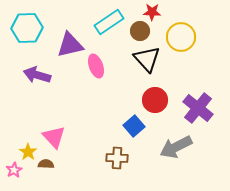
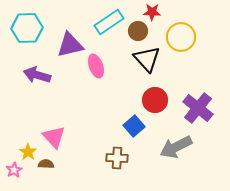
brown circle: moved 2 px left
